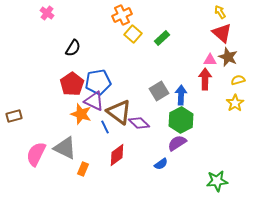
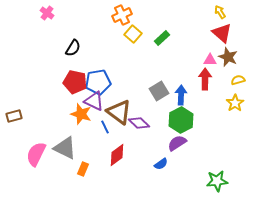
red pentagon: moved 3 px right, 2 px up; rotated 25 degrees counterclockwise
